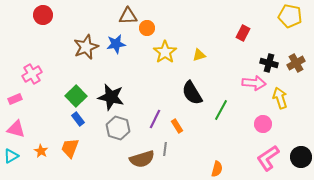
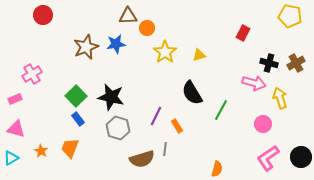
pink arrow: rotated 10 degrees clockwise
purple line: moved 1 px right, 3 px up
cyan triangle: moved 2 px down
